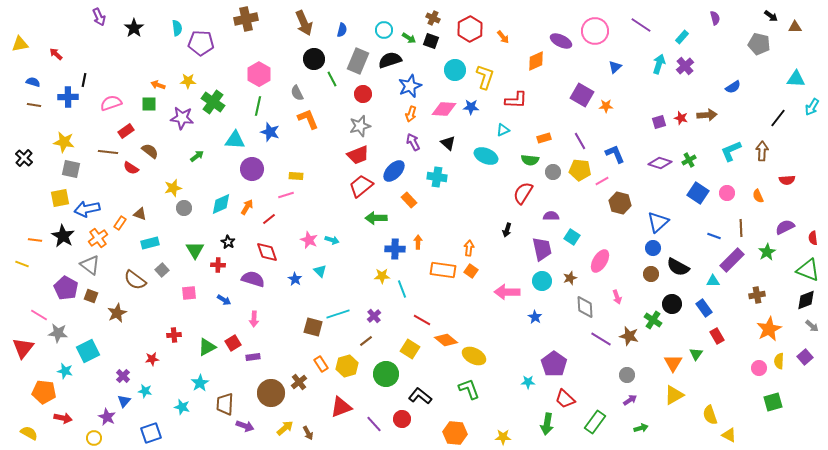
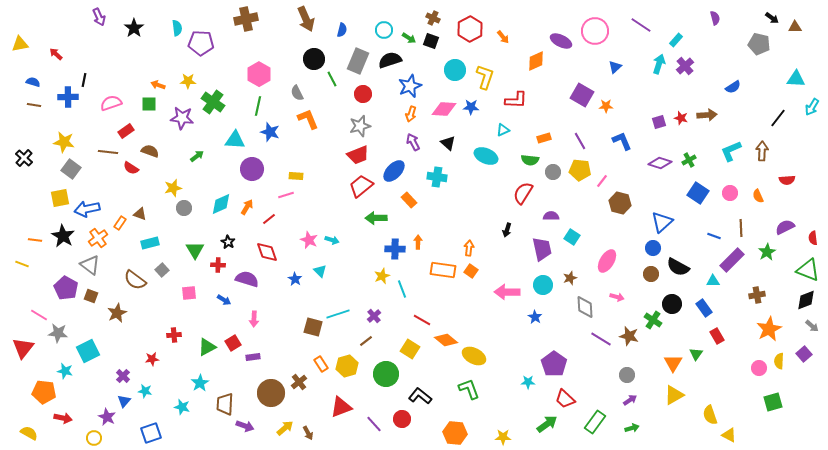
black arrow at (771, 16): moved 1 px right, 2 px down
brown arrow at (304, 23): moved 2 px right, 4 px up
cyan rectangle at (682, 37): moved 6 px left, 3 px down
brown semicircle at (150, 151): rotated 18 degrees counterclockwise
blue L-shape at (615, 154): moved 7 px right, 13 px up
gray square at (71, 169): rotated 24 degrees clockwise
pink line at (602, 181): rotated 24 degrees counterclockwise
pink circle at (727, 193): moved 3 px right
blue triangle at (658, 222): moved 4 px right
pink ellipse at (600, 261): moved 7 px right
yellow star at (382, 276): rotated 21 degrees counterclockwise
purple semicircle at (253, 279): moved 6 px left
cyan circle at (542, 281): moved 1 px right, 4 px down
pink arrow at (617, 297): rotated 56 degrees counterclockwise
purple square at (805, 357): moved 1 px left, 3 px up
green arrow at (547, 424): rotated 135 degrees counterclockwise
green arrow at (641, 428): moved 9 px left
